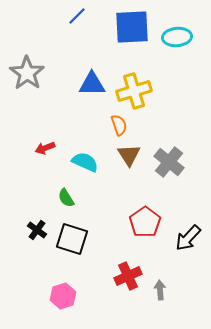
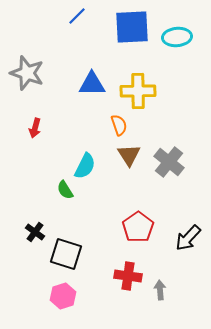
gray star: rotated 16 degrees counterclockwise
yellow cross: moved 4 px right; rotated 16 degrees clockwise
red arrow: moved 10 px left, 20 px up; rotated 54 degrees counterclockwise
cyan semicircle: moved 4 px down; rotated 92 degrees clockwise
green semicircle: moved 1 px left, 8 px up
red pentagon: moved 7 px left, 5 px down
black cross: moved 2 px left, 2 px down
black square: moved 6 px left, 15 px down
red cross: rotated 32 degrees clockwise
